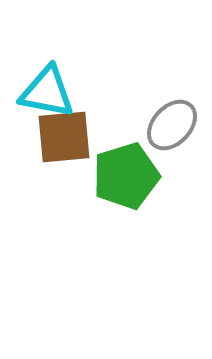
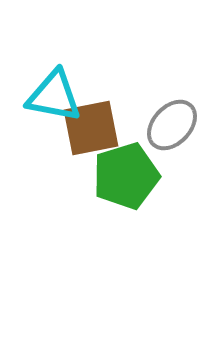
cyan triangle: moved 7 px right, 4 px down
brown square: moved 27 px right, 9 px up; rotated 6 degrees counterclockwise
